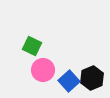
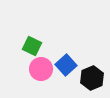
pink circle: moved 2 px left, 1 px up
blue square: moved 3 px left, 16 px up
